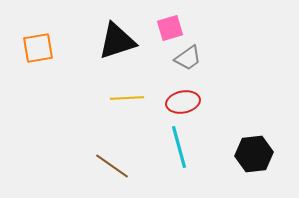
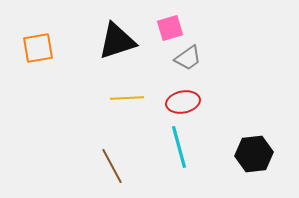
brown line: rotated 27 degrees clockwise
